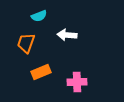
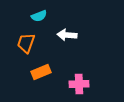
pink cross: moved 2 px right, 2 px down
